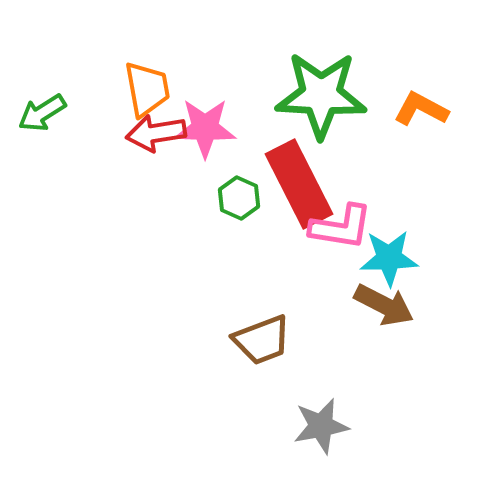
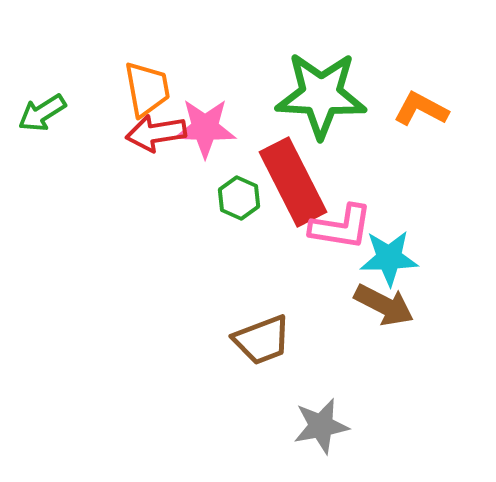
red rectangle: moved 6 px left, 2 px up
